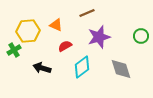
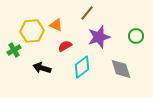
brown line: rotated 28 degrees counterclockwise
yellow hexagon: moved 4 px right
green circle: moved 5 px left
